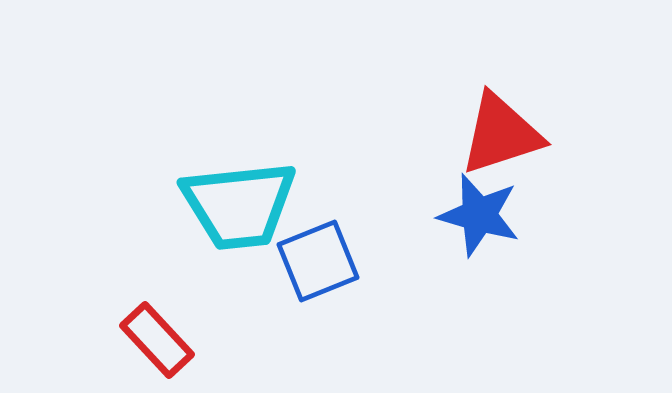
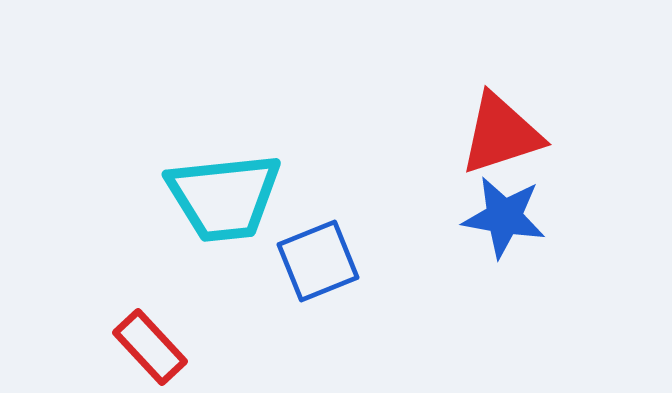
cyan trapezoid: moved 15 px left, 8 px up
blue star: moved 25 px right, 2 px down; rotated 6 degrees counterclockwise
red rectangle: moved 7 px left, 7 px down
